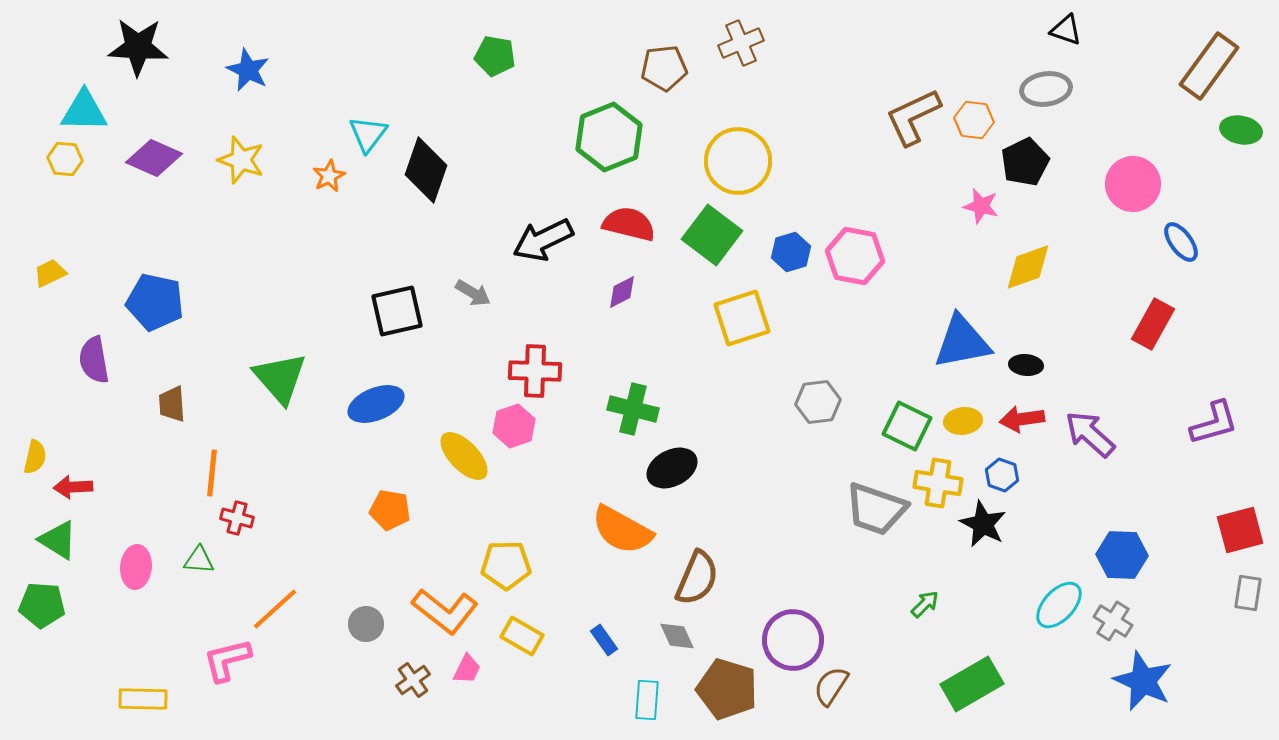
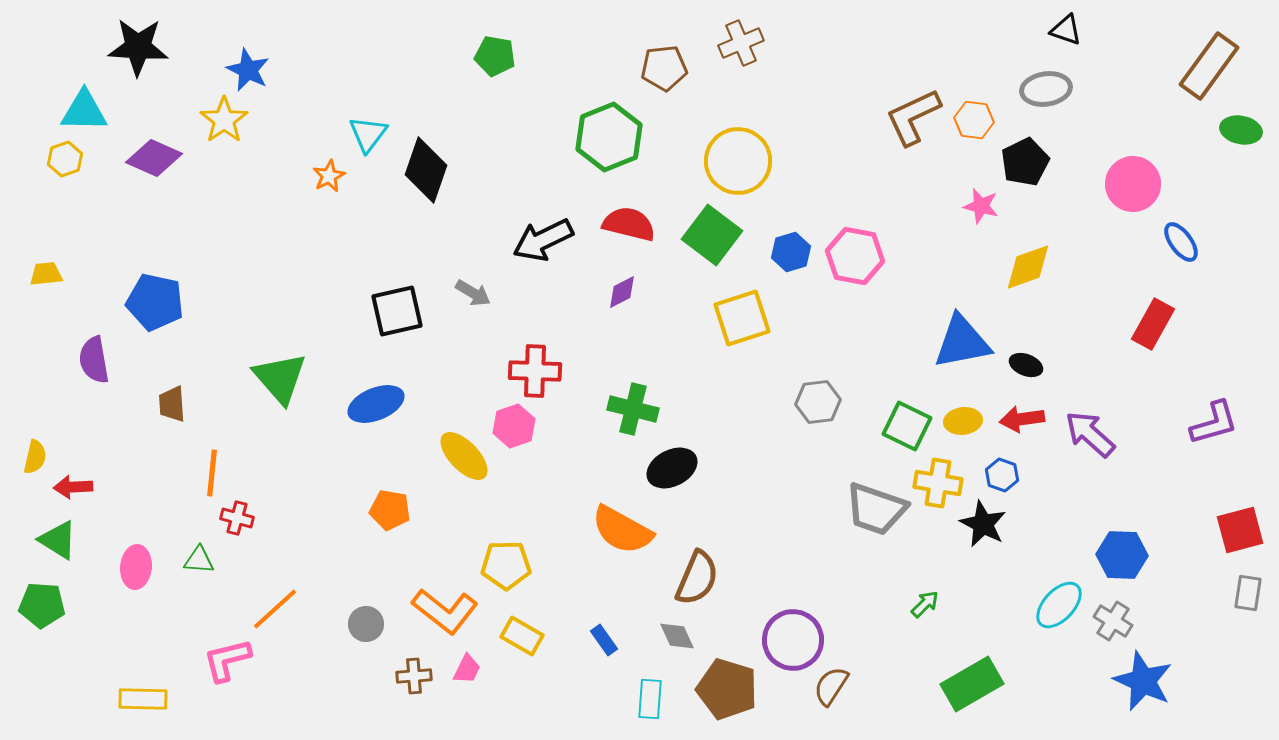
yellow hexagon at (65, 159): rotated 24 degrees counterclockwise
yellow star at (241, 160): moved 17 px left, 40 px up; rotated 18 degrees clockwise
yellow trapezoid at (50, 273): moved 4 px left, 1 px down; rotated 20 degrees clockwise
black ellipse at (1026, 365): rotated 16 degrees clockwise
brown cross at (413, 680): moved 1 px right, 4 px up; rotated 32 degrees clockwise
cyan rectangle at (647, 700): moved 3 px right, 1 px up
